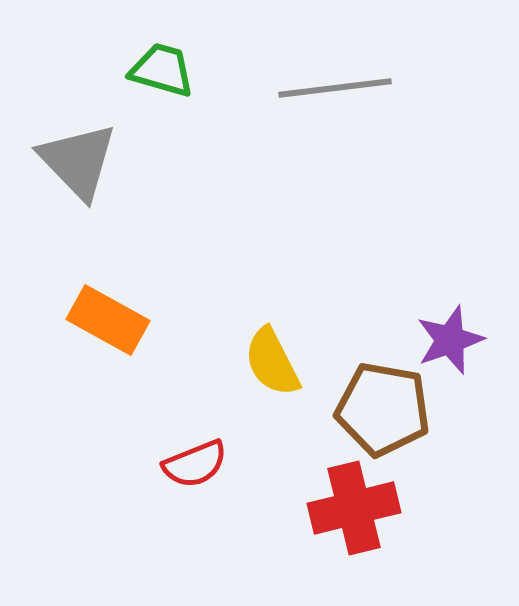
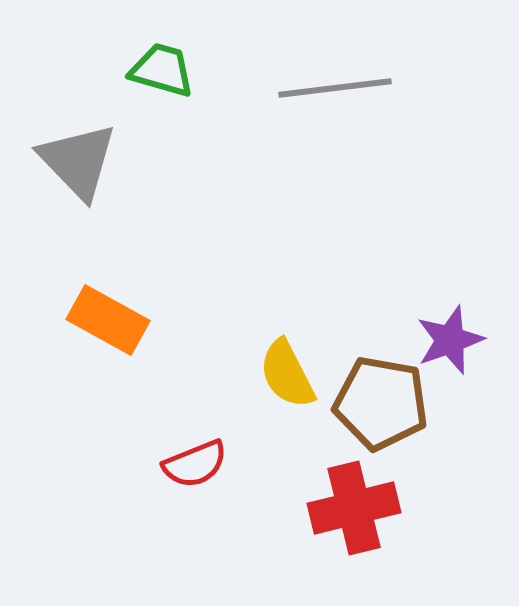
yellow semicircle: moved 15 px right, 12 px down
brown pentagon: moved 2 px left, 6 px up
